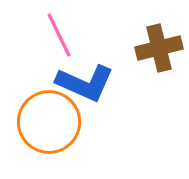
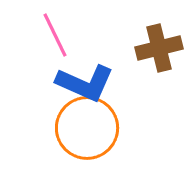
pink line: moved 4 px left
orange circle: moved 38 px right, 6 px down
